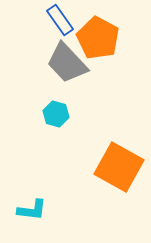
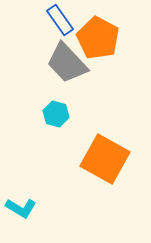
orange square: moved 14 px left, 8 px up
cyan L-shape: moved 11 px left, 2 px up; rotated 24 degrees clockwise
